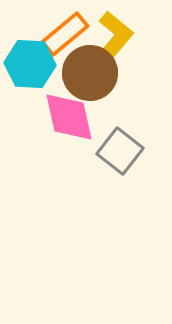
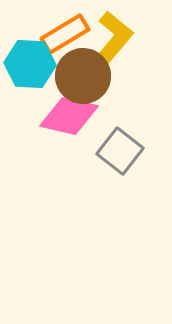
orange rectangle: rotated 9 degrees clockwise
brown circle: moved 7 px left, 3 px down
pink diamond: moved 1 px up; rotated 64 degrees counterclockwise
